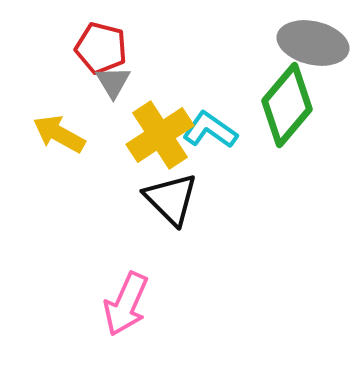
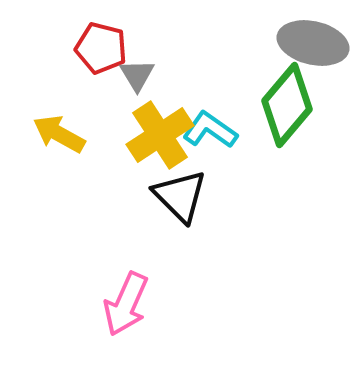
gray triangle: moved 24 px right, 7 px up
black triangle: moved 9 px right, 3 px up
